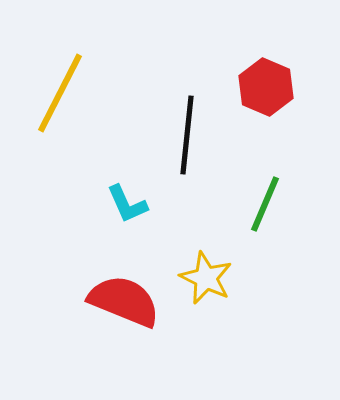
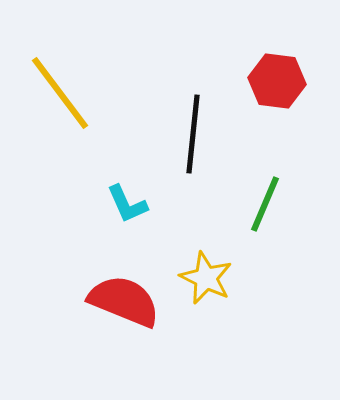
red hexagon: moved 11 px right, 6 px up; rotated 16 degrees counterclockwise
yellow line: rotated 64 degrees counterclockwise
black line: moved 6 px right, 1 px up
